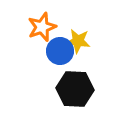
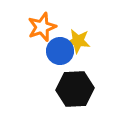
black hexagon: rotated 6 degrees counterclockwise
